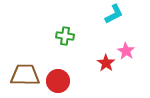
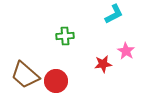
green cross: rotated 12 degrees counterclockwise
red star: moved 3 px left, 1 px down; rotated 30 degrees clockwise
brown trapezoid: rotated 140 degrees counterclockwise
red circle: moved 2 px left
